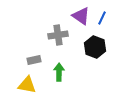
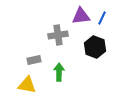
purple triangle: rotated 42 degrees counterclockwise
